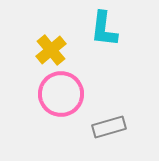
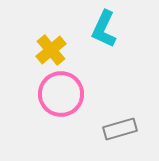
cyan L-shape: rotated 18 degrees clockwise
gray rectangle: moved 11 px right, 2 px down
